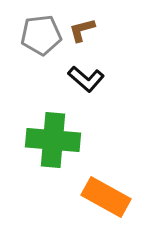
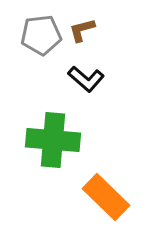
orange rectangle: rotated 15 degrees clockwise
